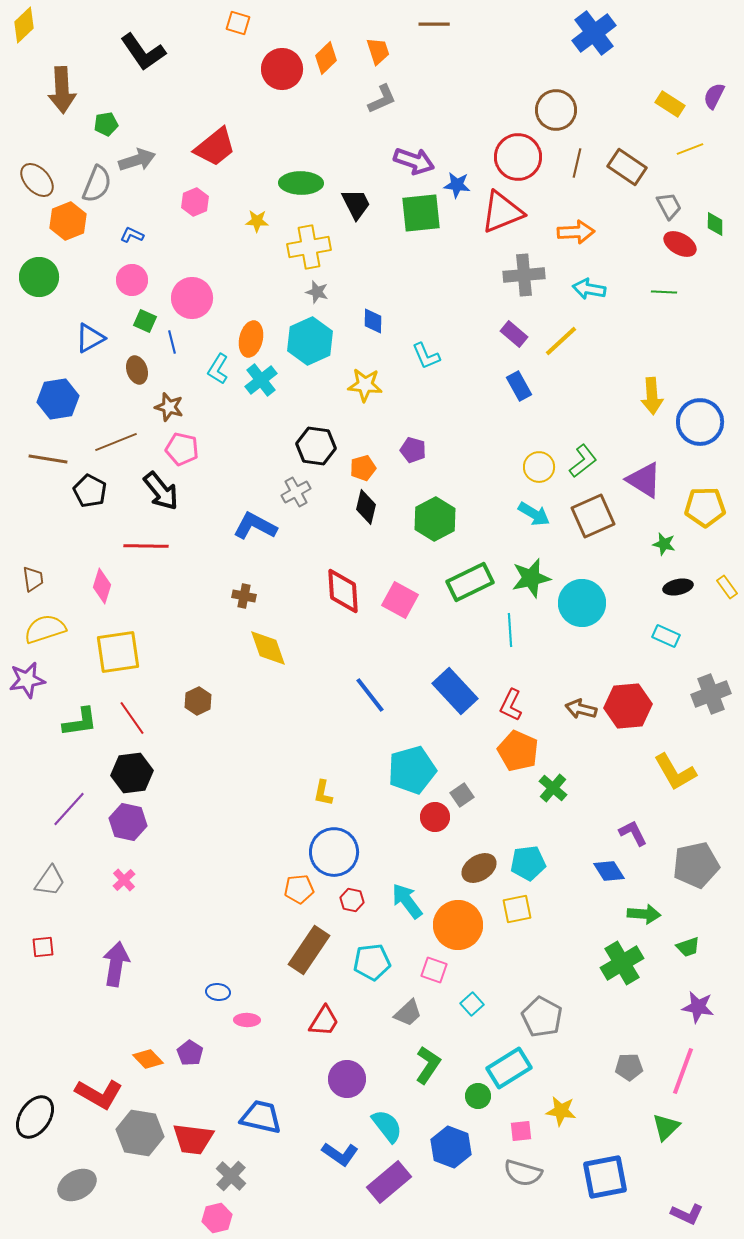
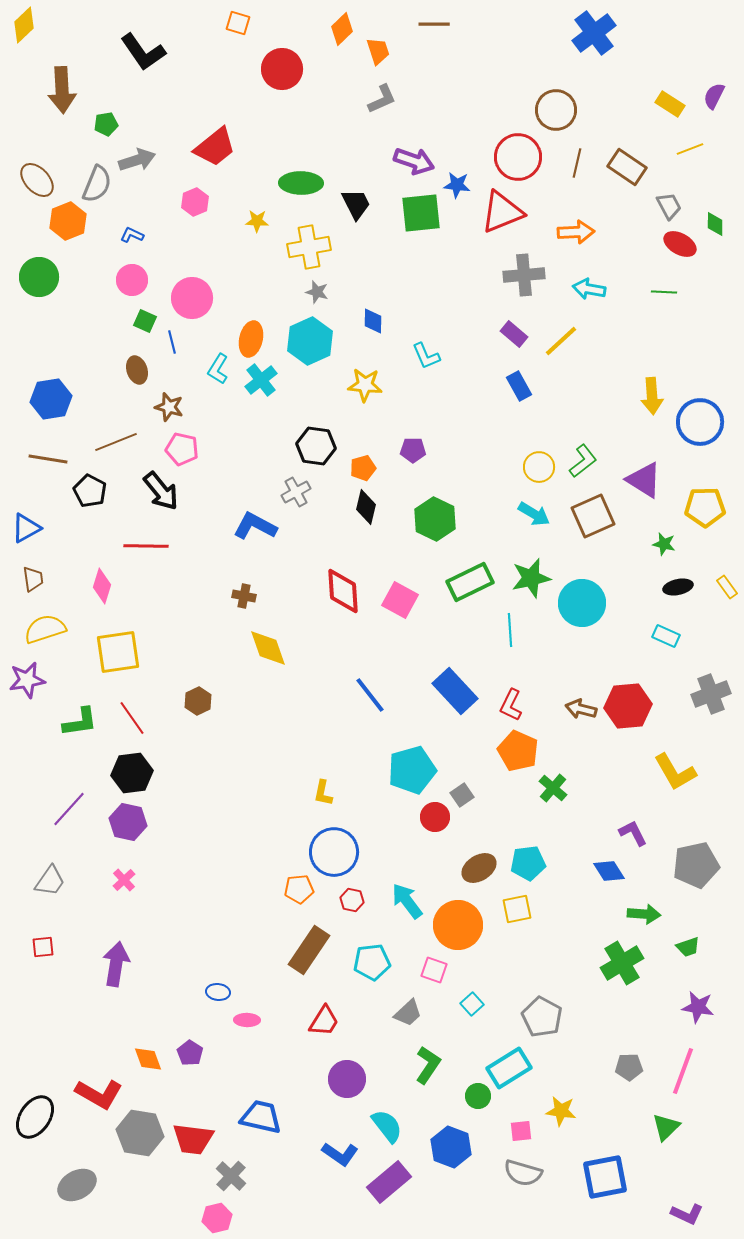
orange diamond at (326, 58): moved 16 px right, 29 px up
blue triangle at (90, 338): moved 64 px left, 190 px down
blue hexagon at (58, 399): moved 7 px left
purple pentagon at (413, 450): rotated 15 degrees counterclockwise
green hexagon at (435, 519): rotated 6 degrees counterclockwise
orange diamond at (148, 1059): rotated 24 degrees clockwise
